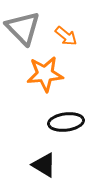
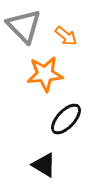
gray triangle: moved 1 px right, 2 px up
black ellipse: moved 3 px up; rotated 40 degrees counterclockwise
